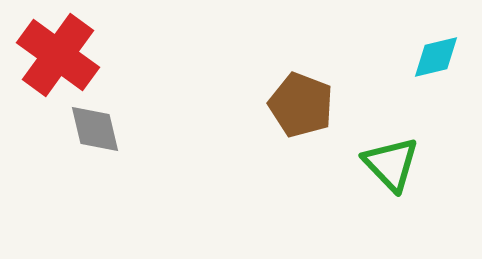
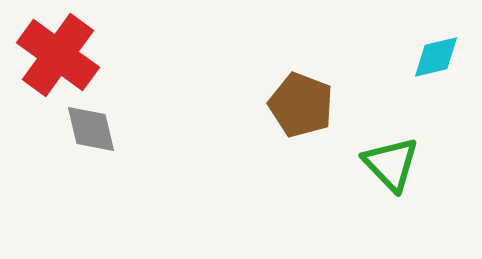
gray diamond: moved 4 px left
